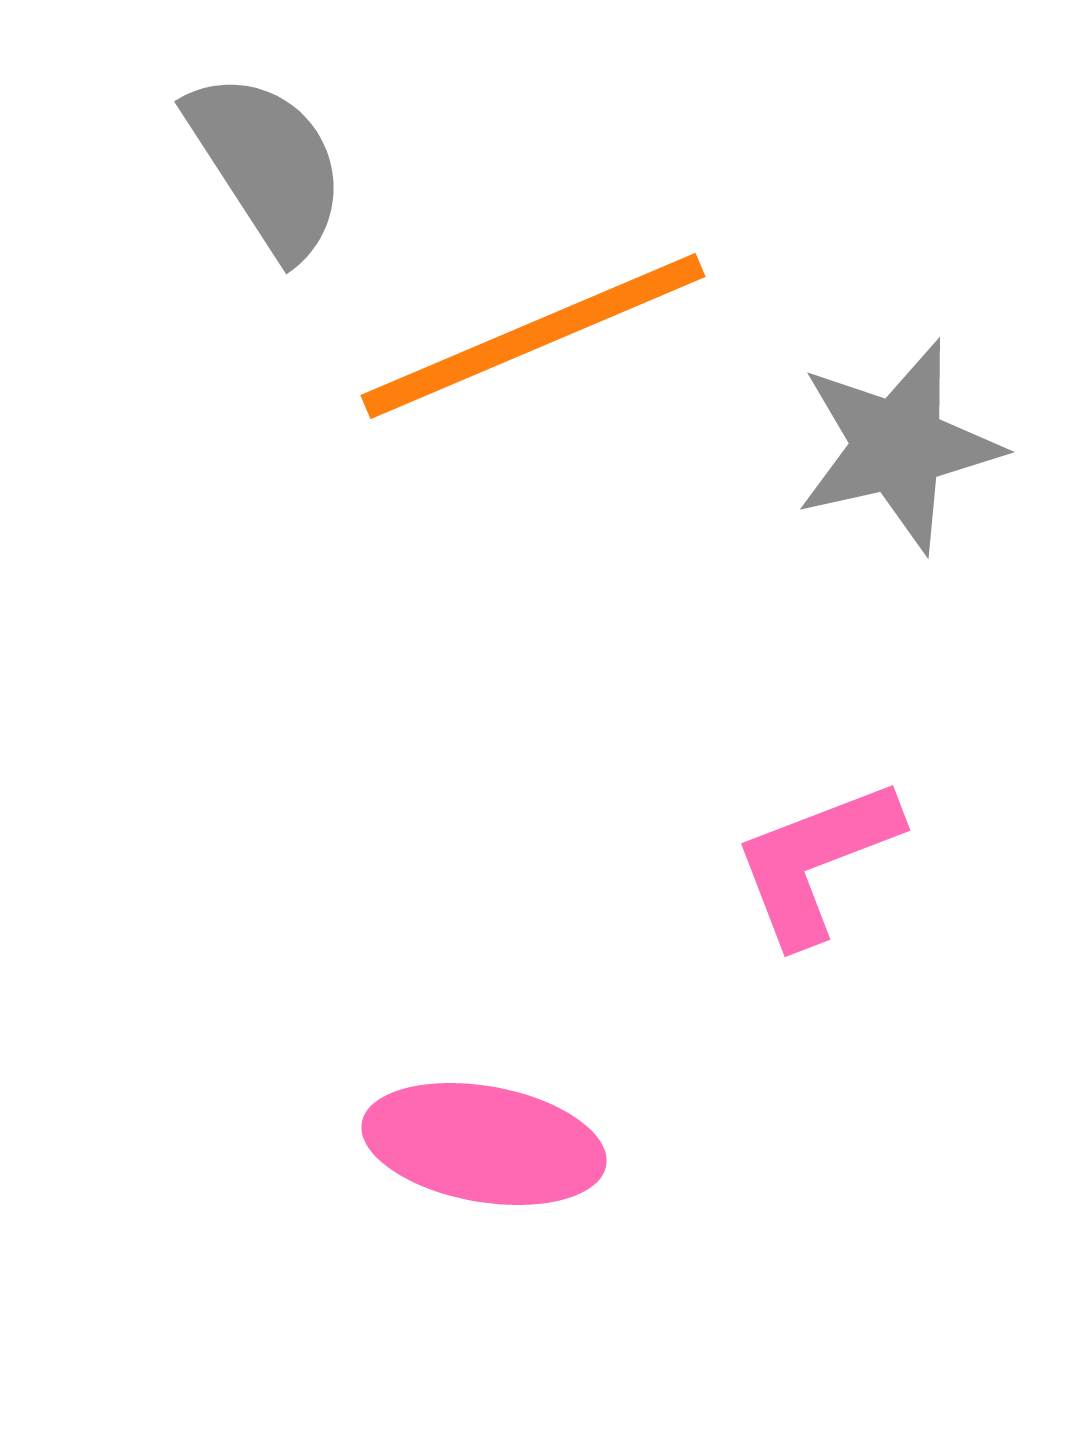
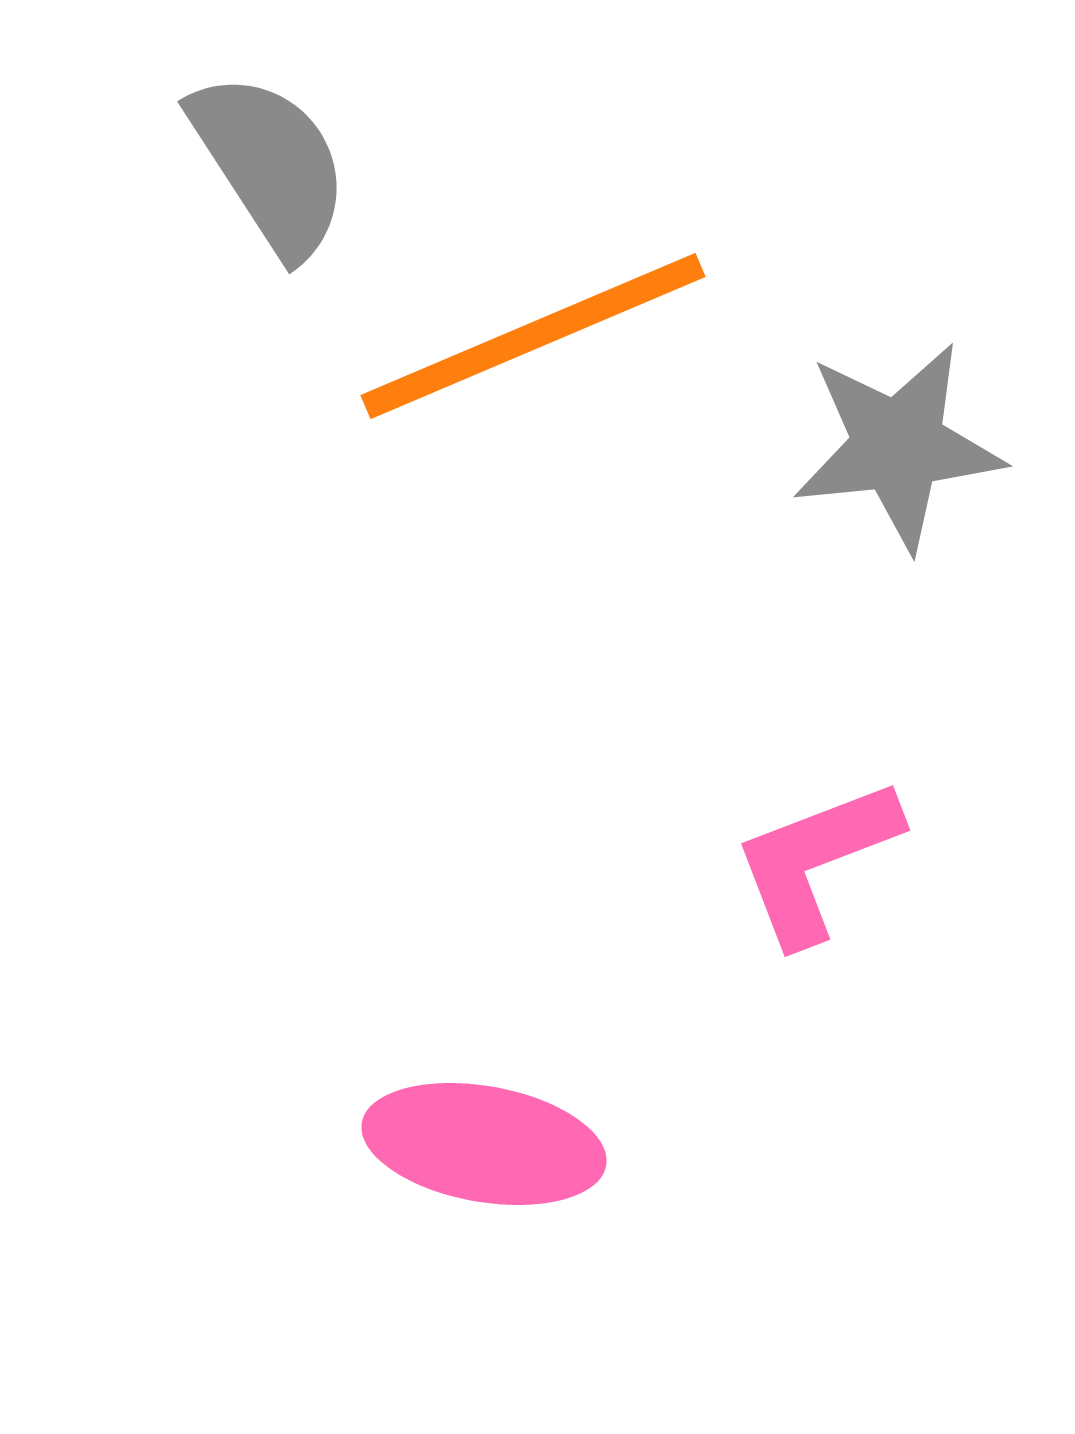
gray semicircle: moved 3 px right
gray star: rotated 7 degrees clockwise
